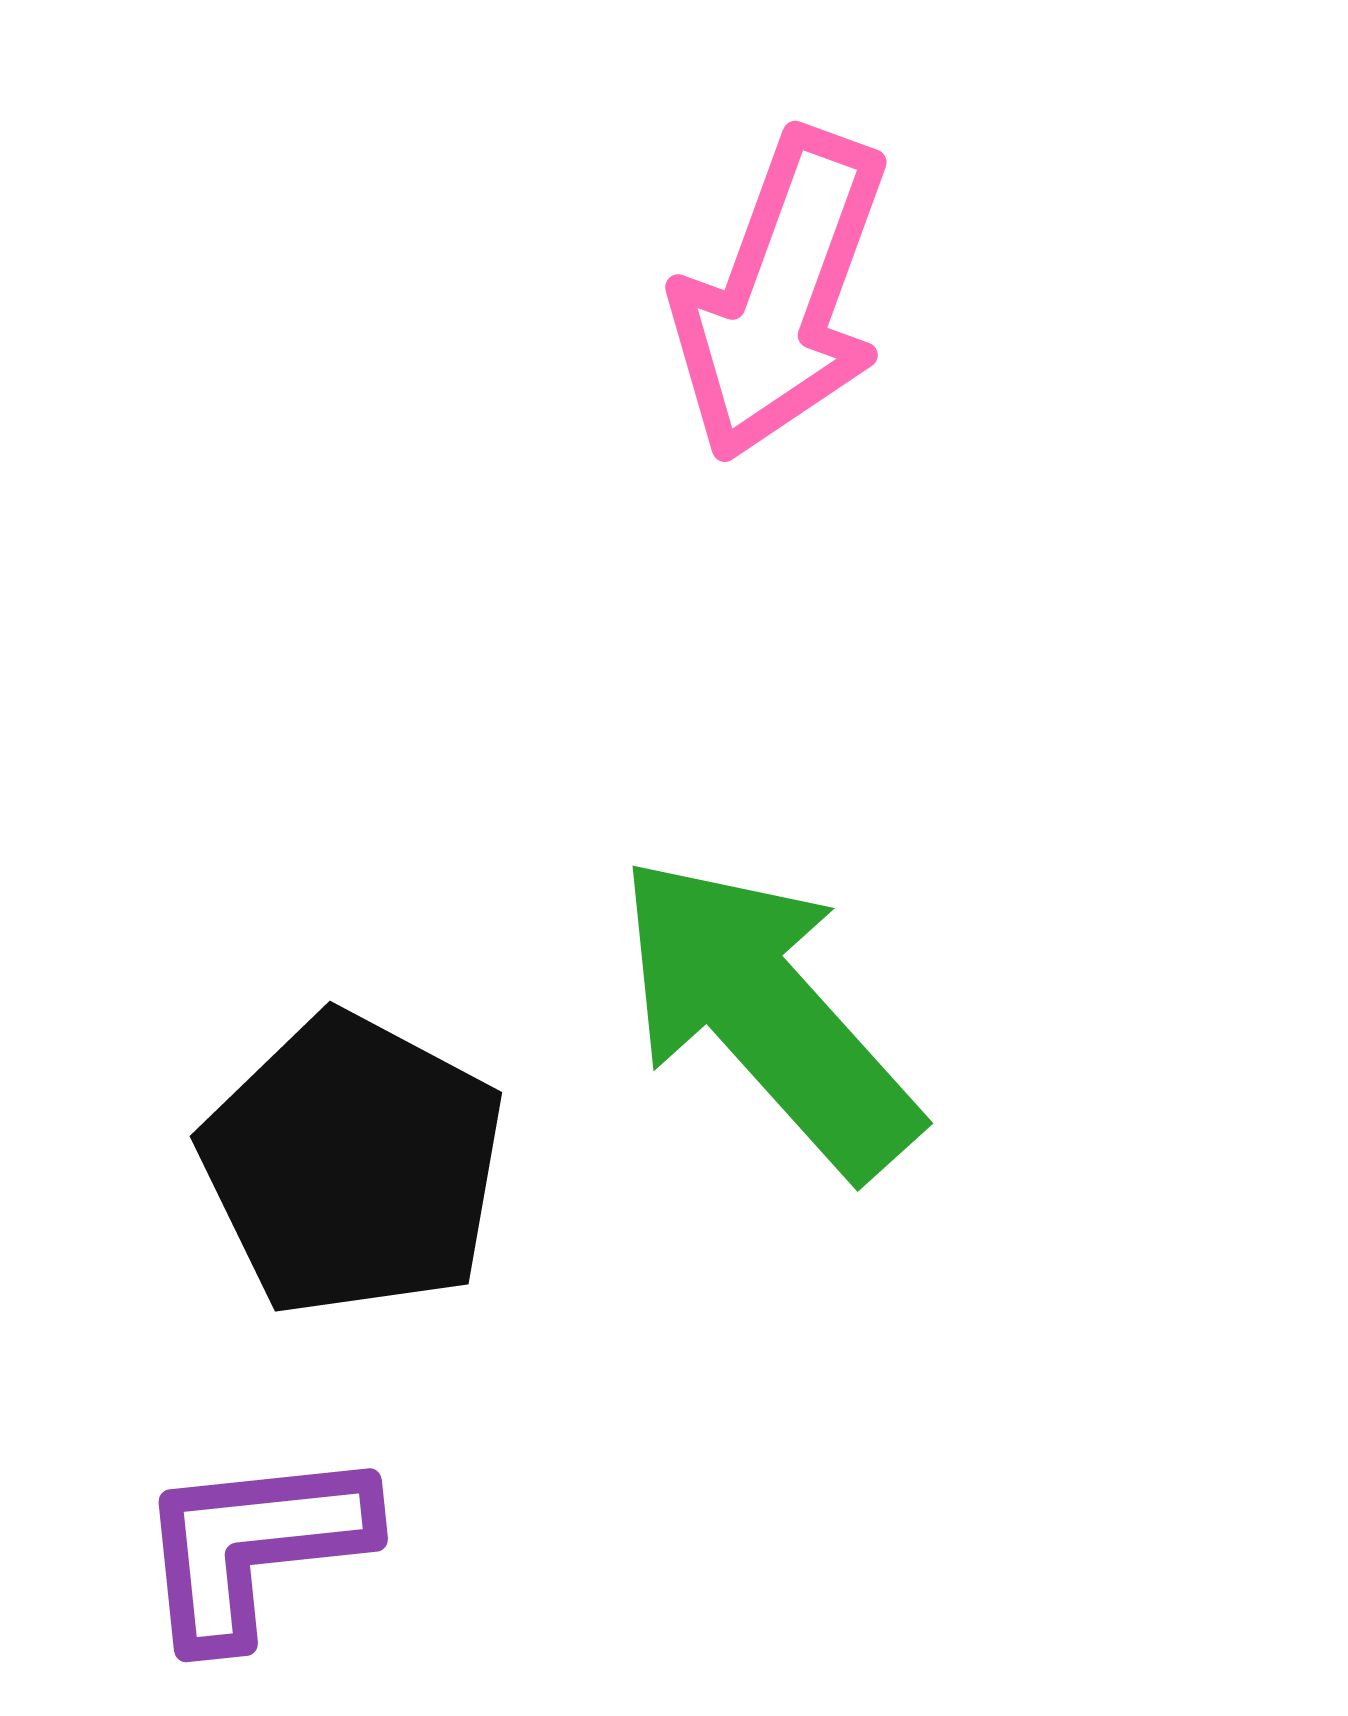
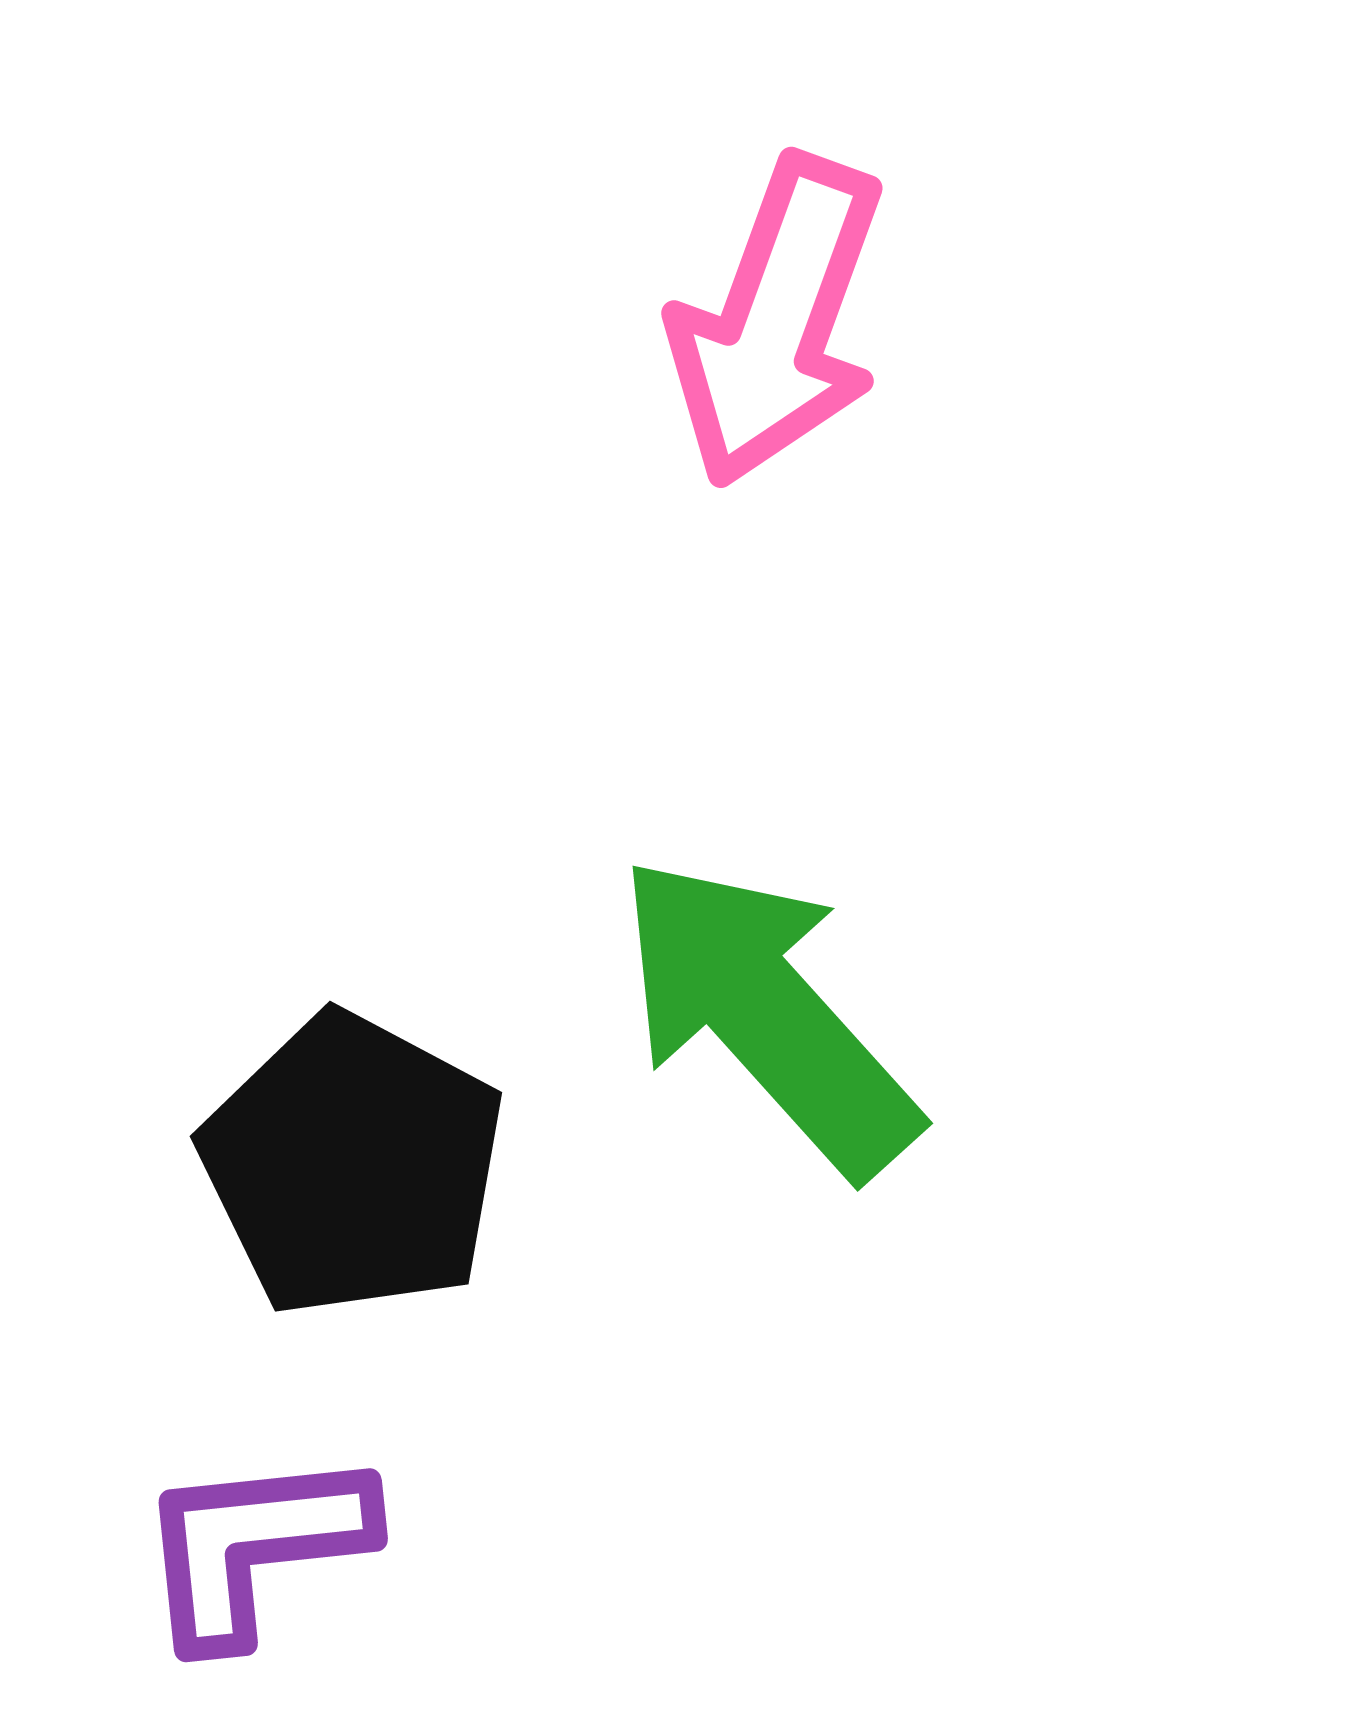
pink arrow: moved 4 px left, 26 px down
